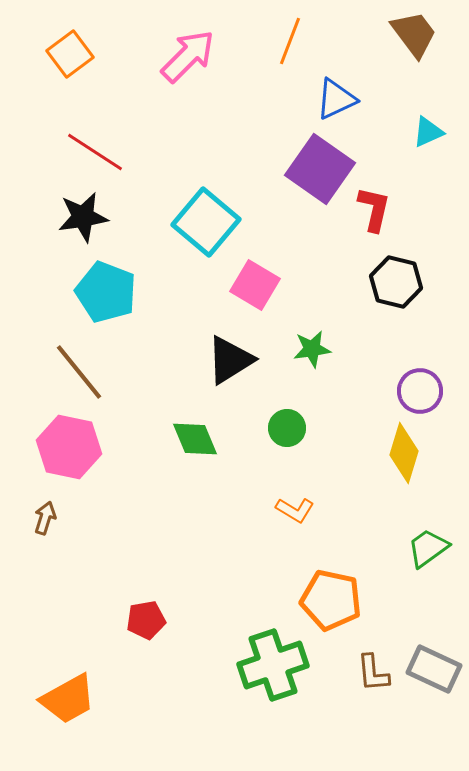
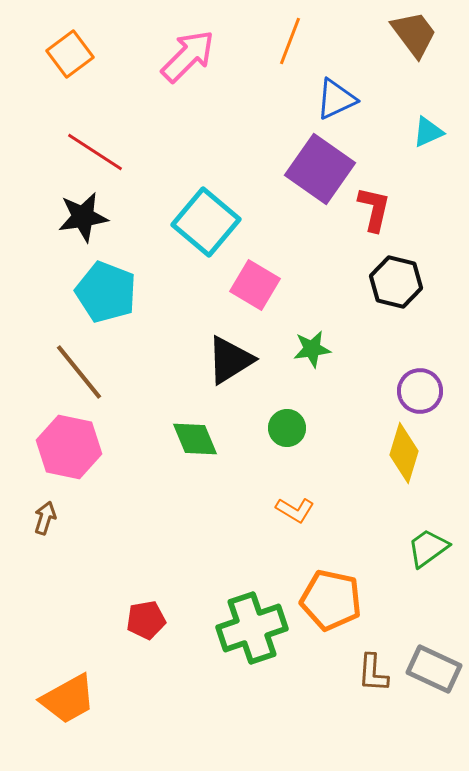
green cross: moved 21 px left, 37 px up
brown L-shape: rotated 9 degrees clockwise
